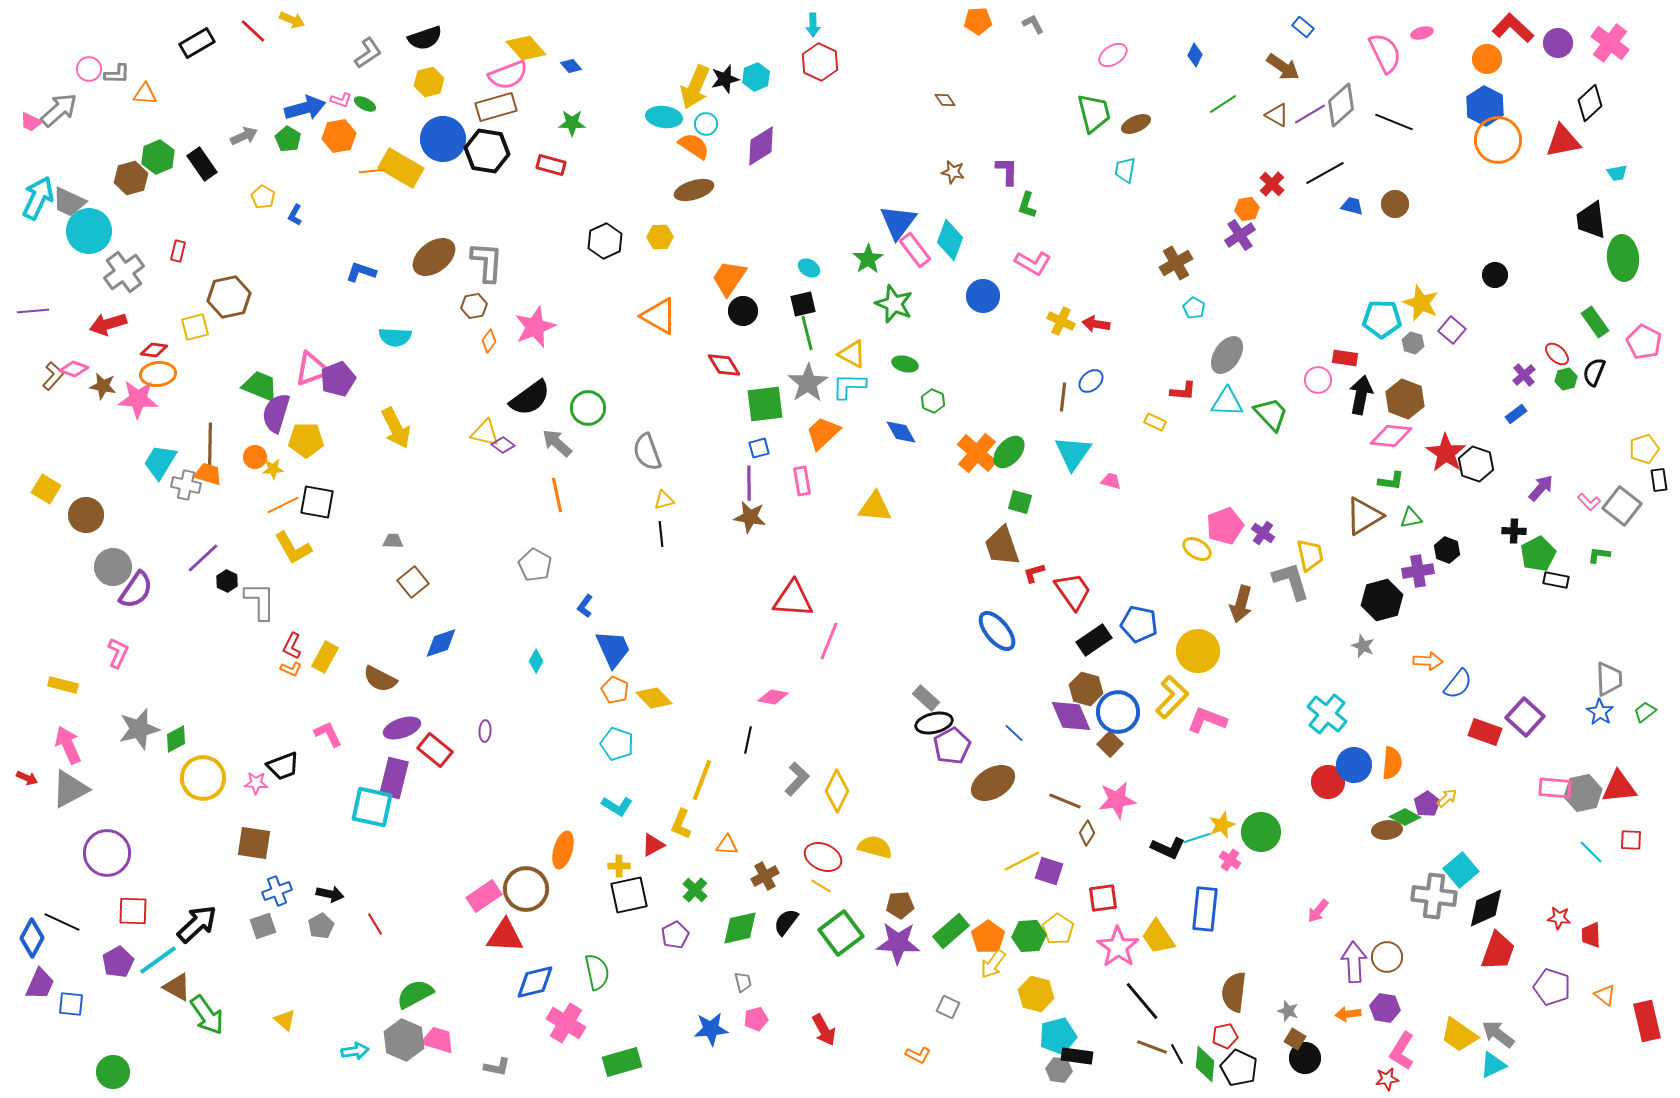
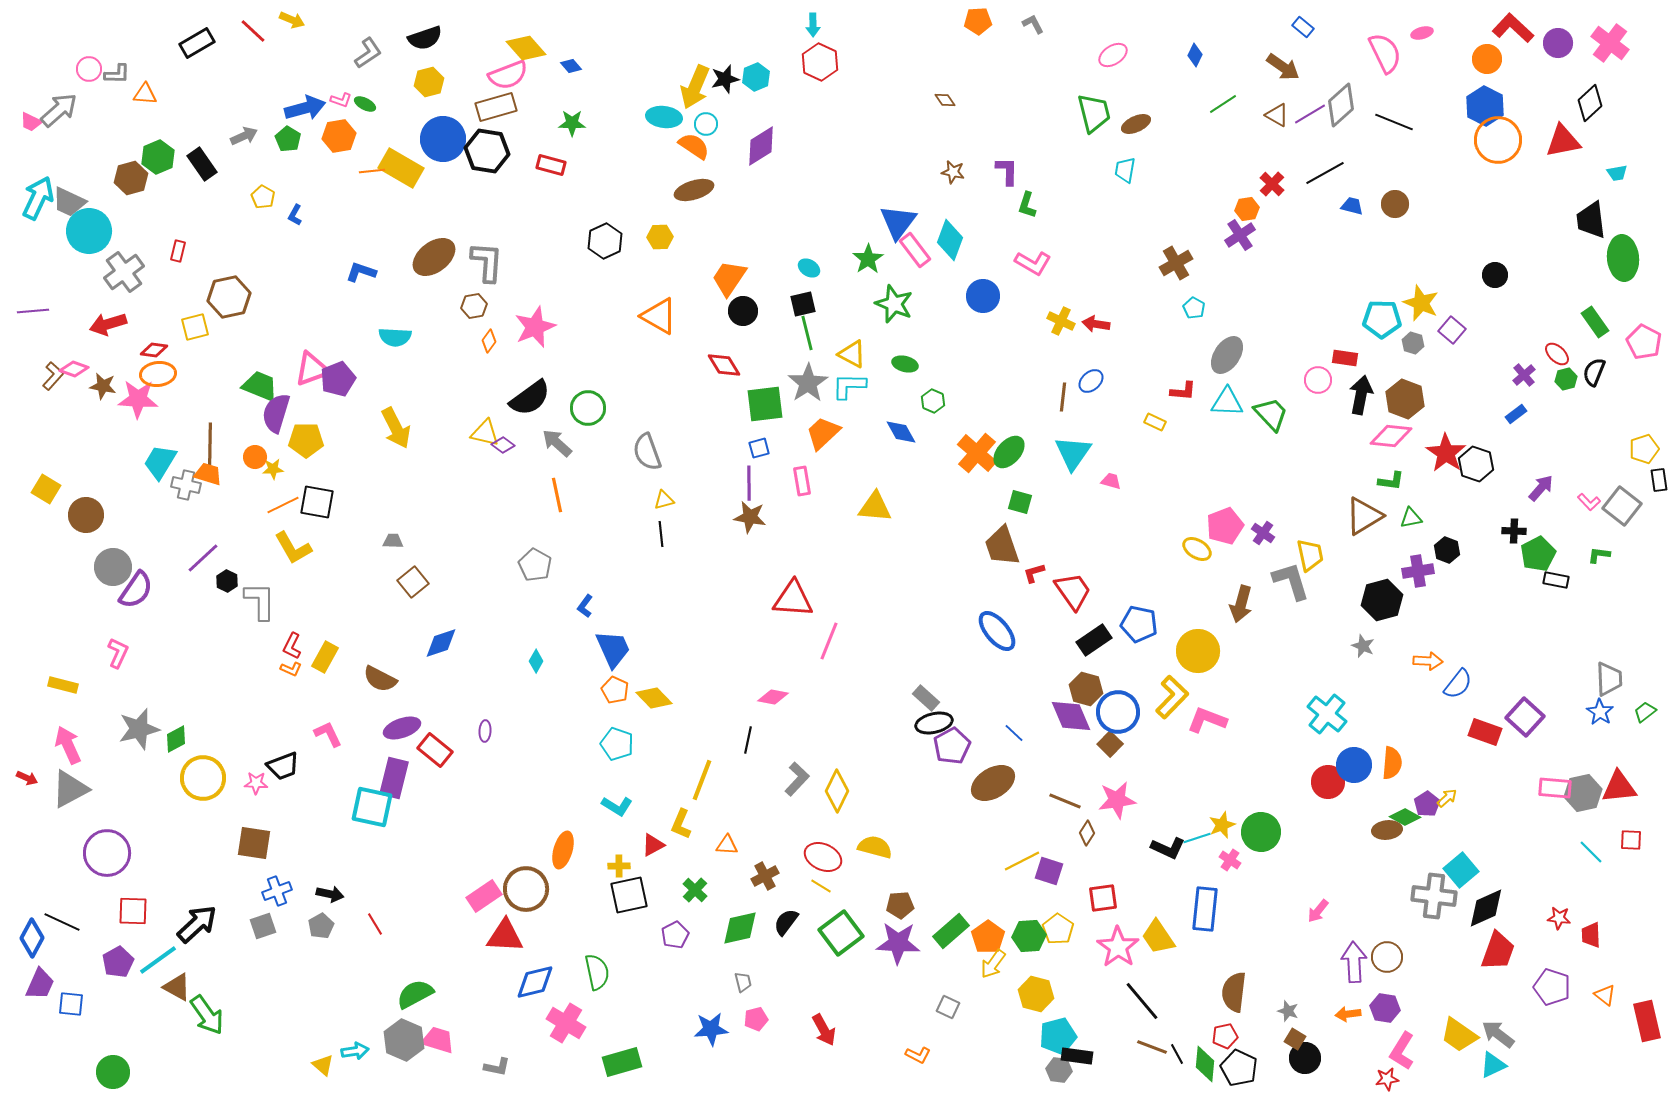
yellow triangle at (285, 1020): moved 38 px right, 45 px down
